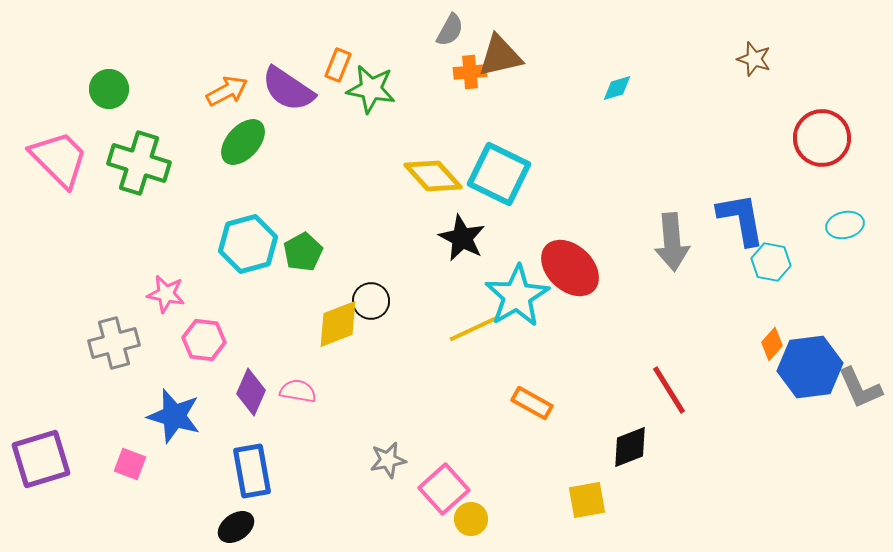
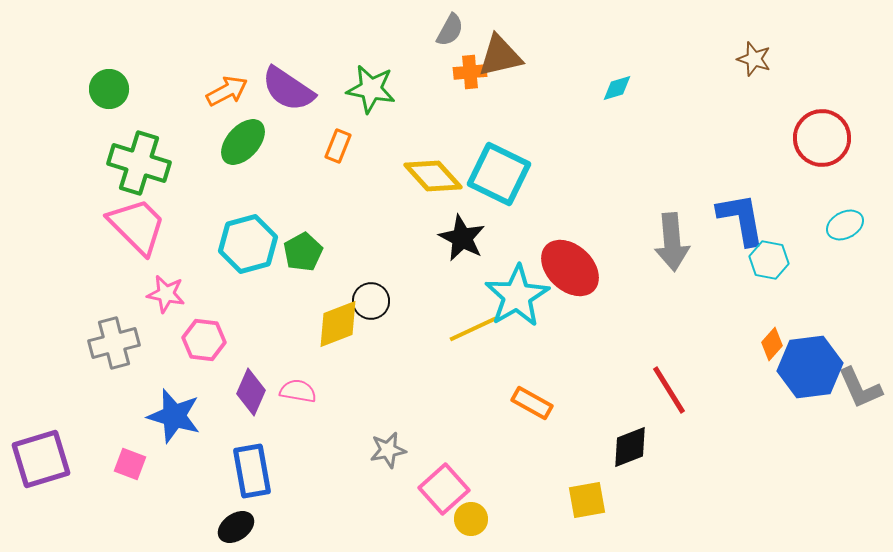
orange rectangle at (338, 65): moved 81 px down
pink trapezoid at (59, 159): moved 78 px right, 67 px down
cyan ellipse at (845, 225): rotated 15 degrees counterclockwise
cyan hexagon at (771, 262): moved 2 px left, 2 px up
gray star at (388, 460): moved 10 px up
